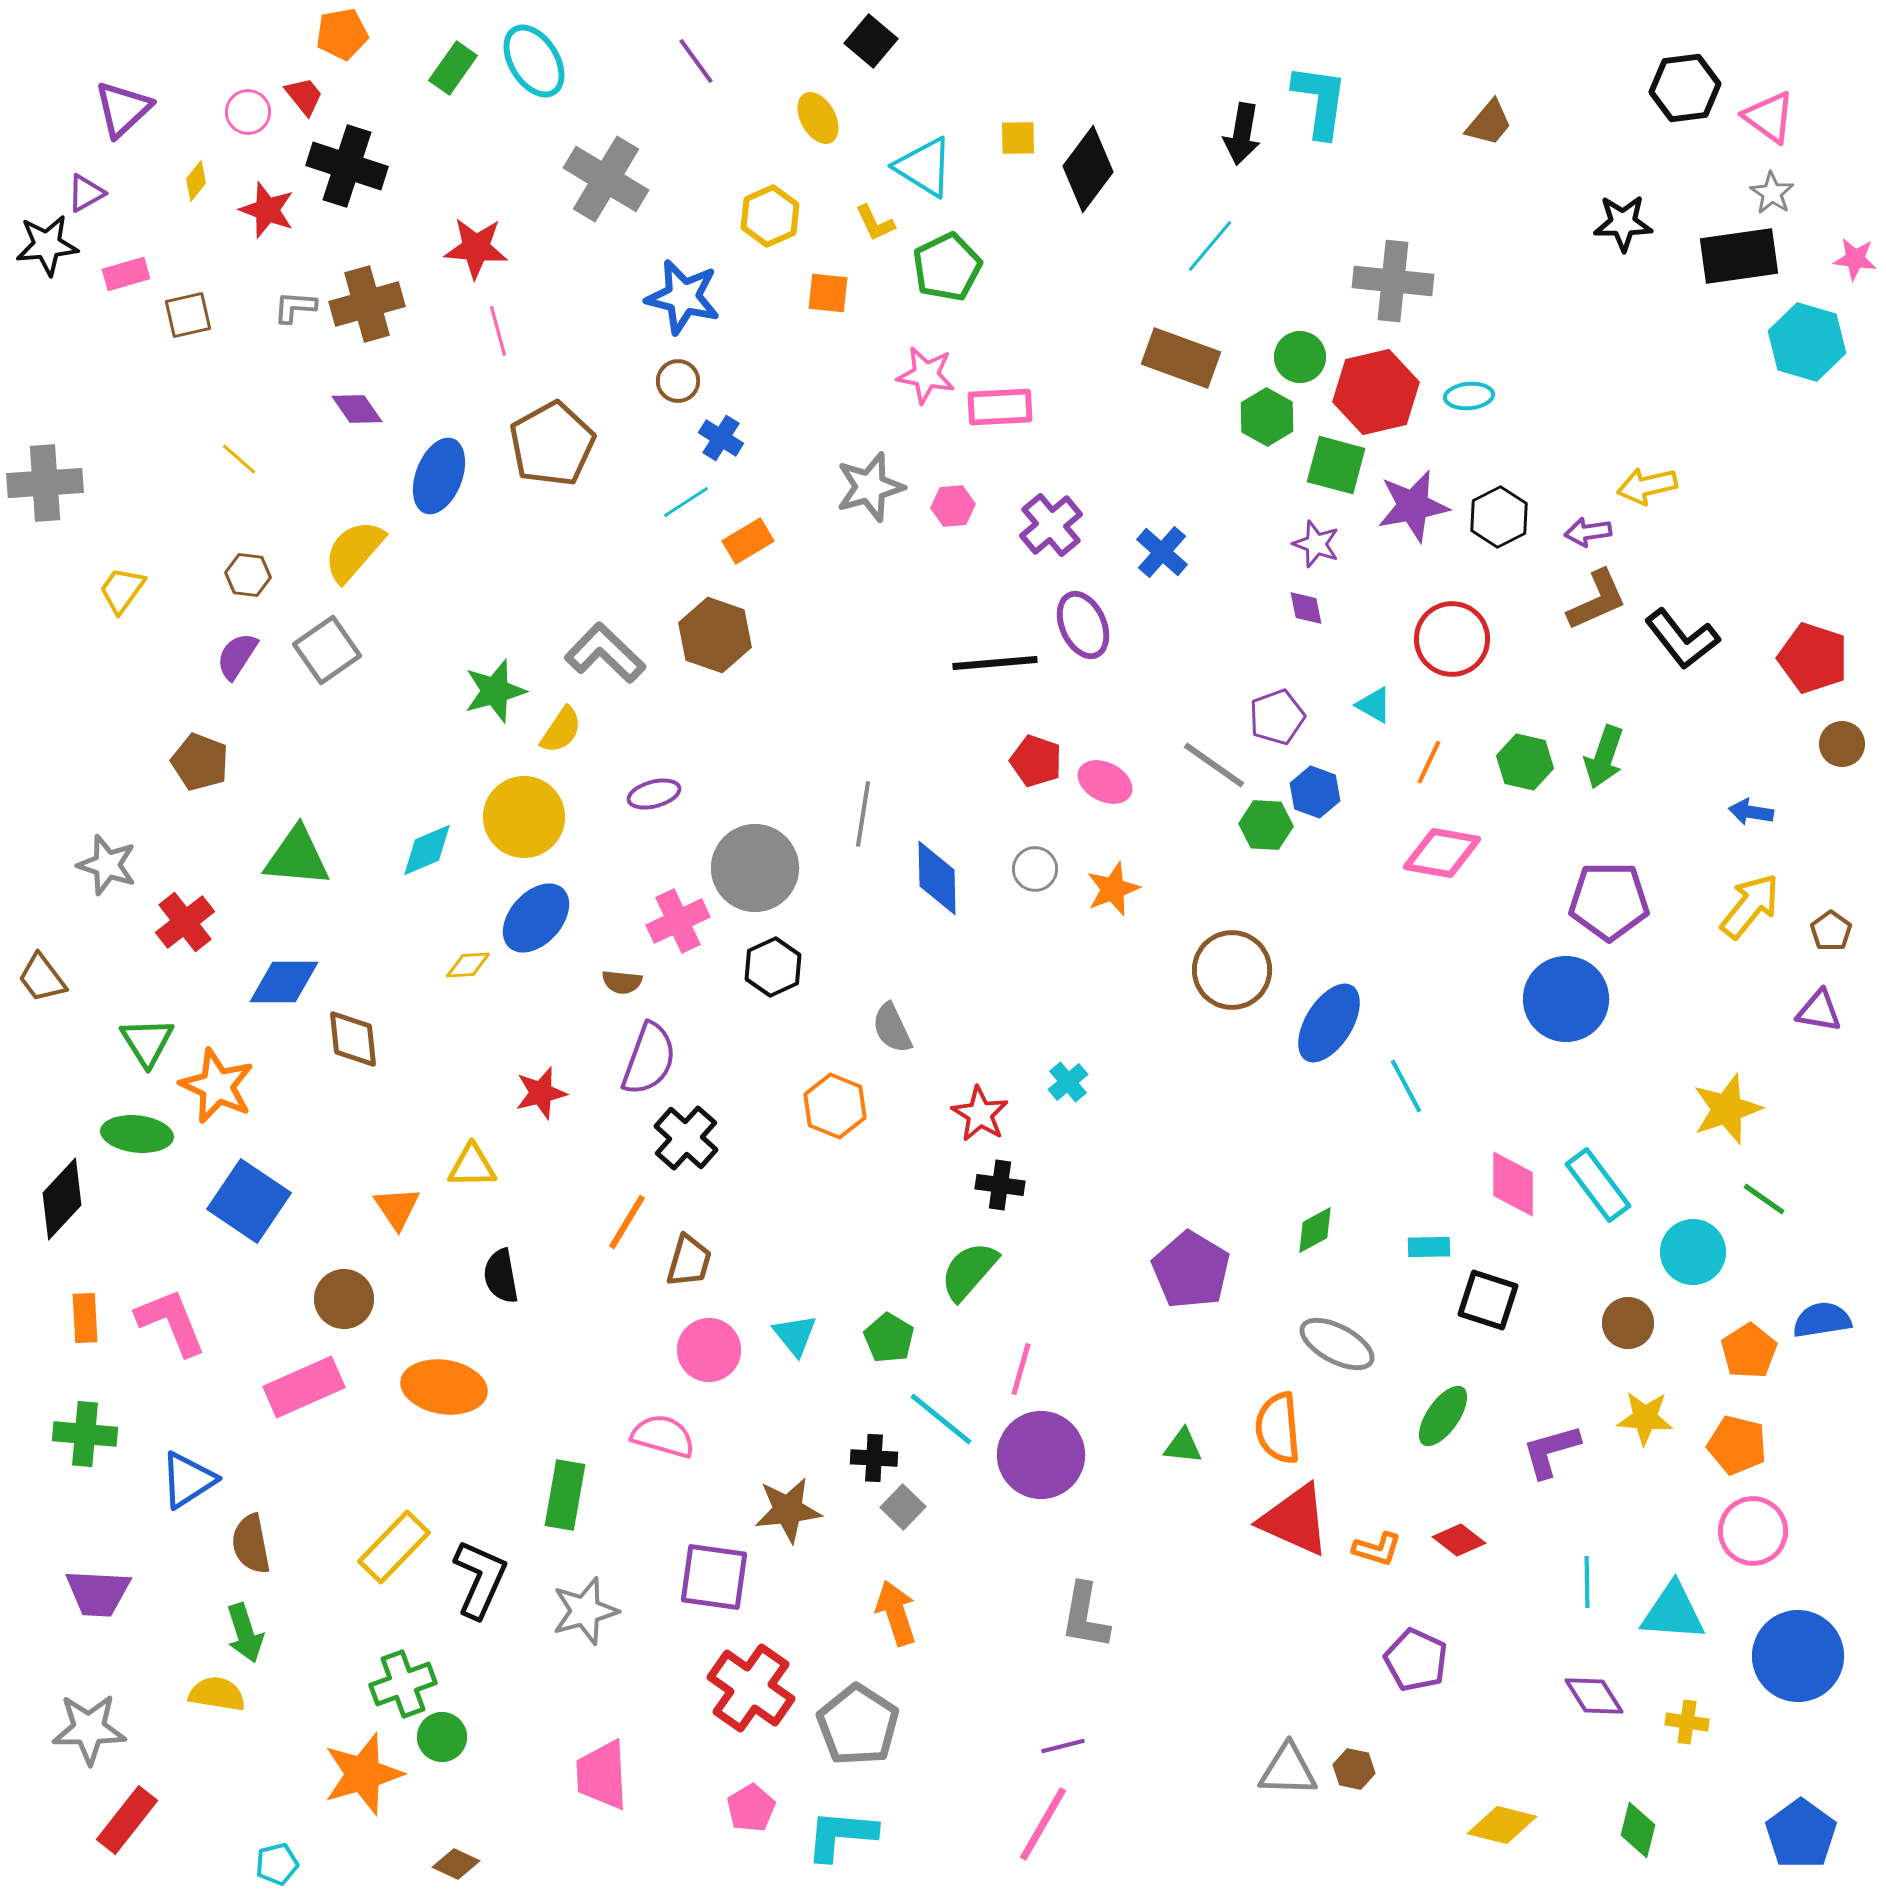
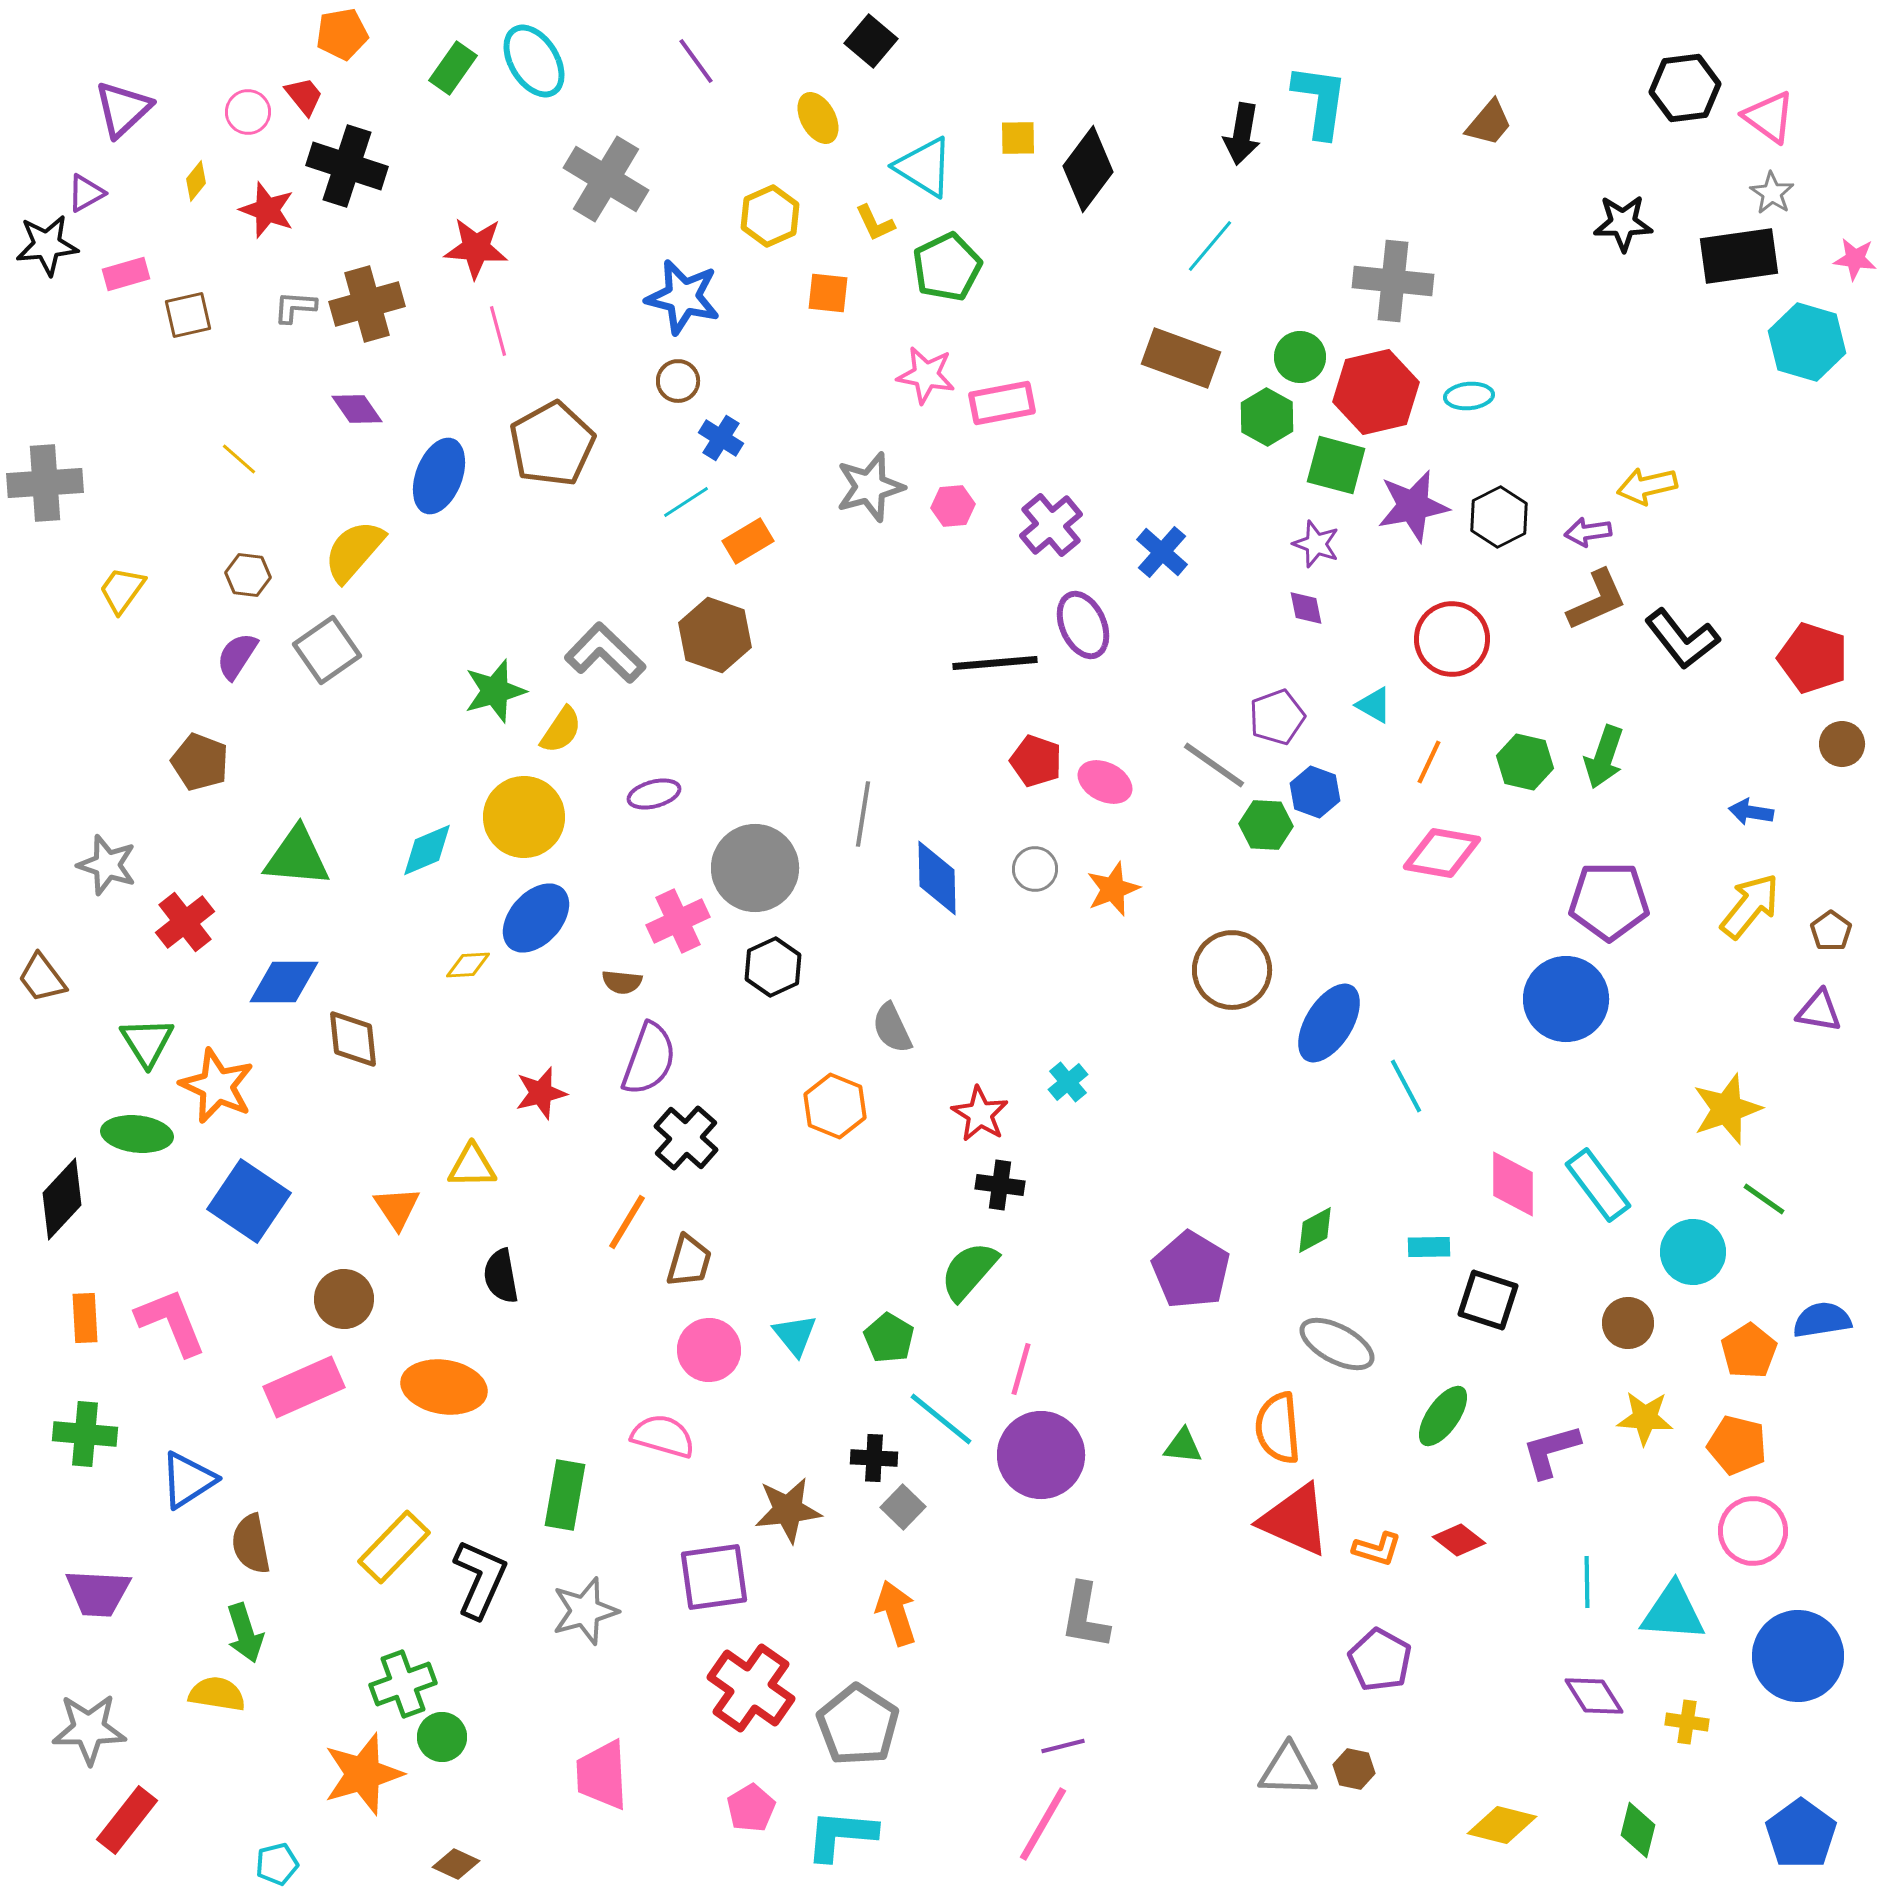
pink rectangle at (1000, 407): moved 2 px right, 4 px up; rotated 8 degrees counterclockwise
purple square at (714, 1577): rotated 16 degrees counterclockwise
purple pentagon at (1416, 1660): moved 36 px left; rotated 4 degrees clockwise
